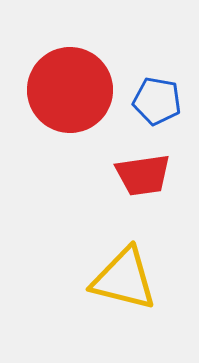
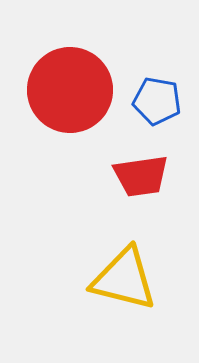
red trapezoid: moved 2 px left, 1 px down
